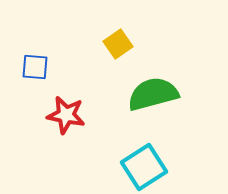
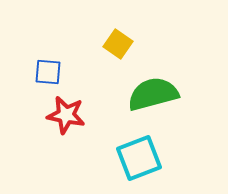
yellow square: rotated 20 degrees counterclockwise
blue square: moved 13 px right, 5 px down
cyan square: moved 5 px left, 9 px up; rotated 12 degrees clockwise
